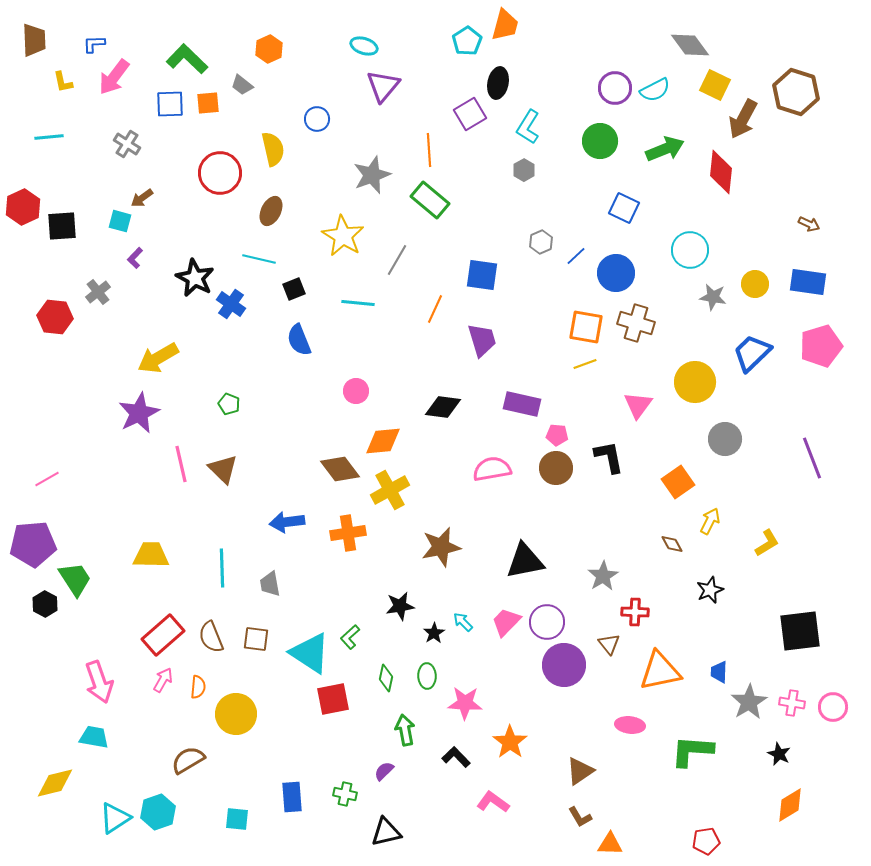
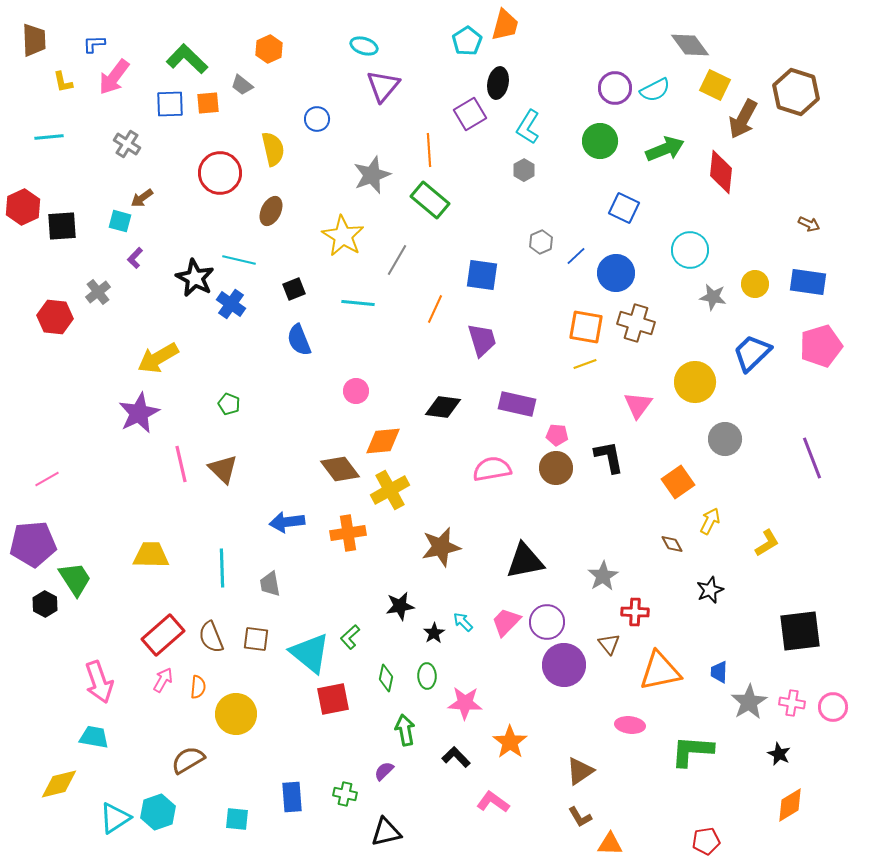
cyan line at (259, 259): moved 20 px left, 1 px down
purple rectangle at (522, 404): moved 5 px left
cyan triangle at (310, 653): rotated 6 degrees clockwise
yellow diamond at (55, 783): moved 4 px right, 1 px down
